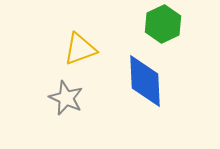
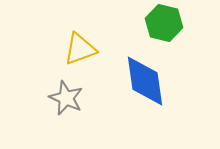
green hexagon: moved 1 px right, 1 px up; rotated 21 degrees counterclockwise
blue diamond: rotated 6 degrees counterclockwise
